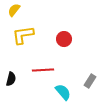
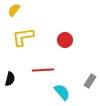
yellow L-shape: moved 2 px down
red circle: moved 1 px right, 1 px down
black semicircle: moved 1 px left
cyan semicircle: moved 1 px left
